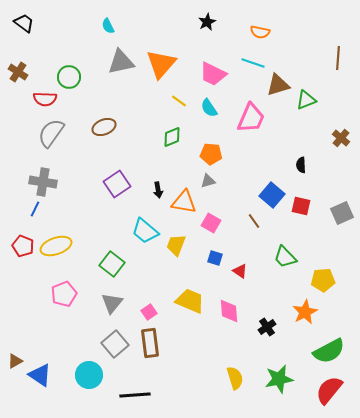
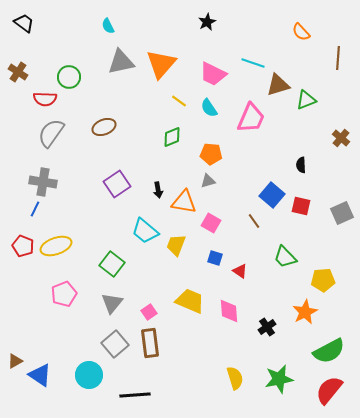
orange semicircle at (260, 32): moved 41 px right; rotated 36 degrees clockwise
